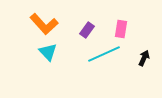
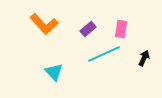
purple rectangle: moved 1 px right, 1 px up; rotated 14 degrees clockwise
cyan triangle: moved 6 px right, 20 px down
